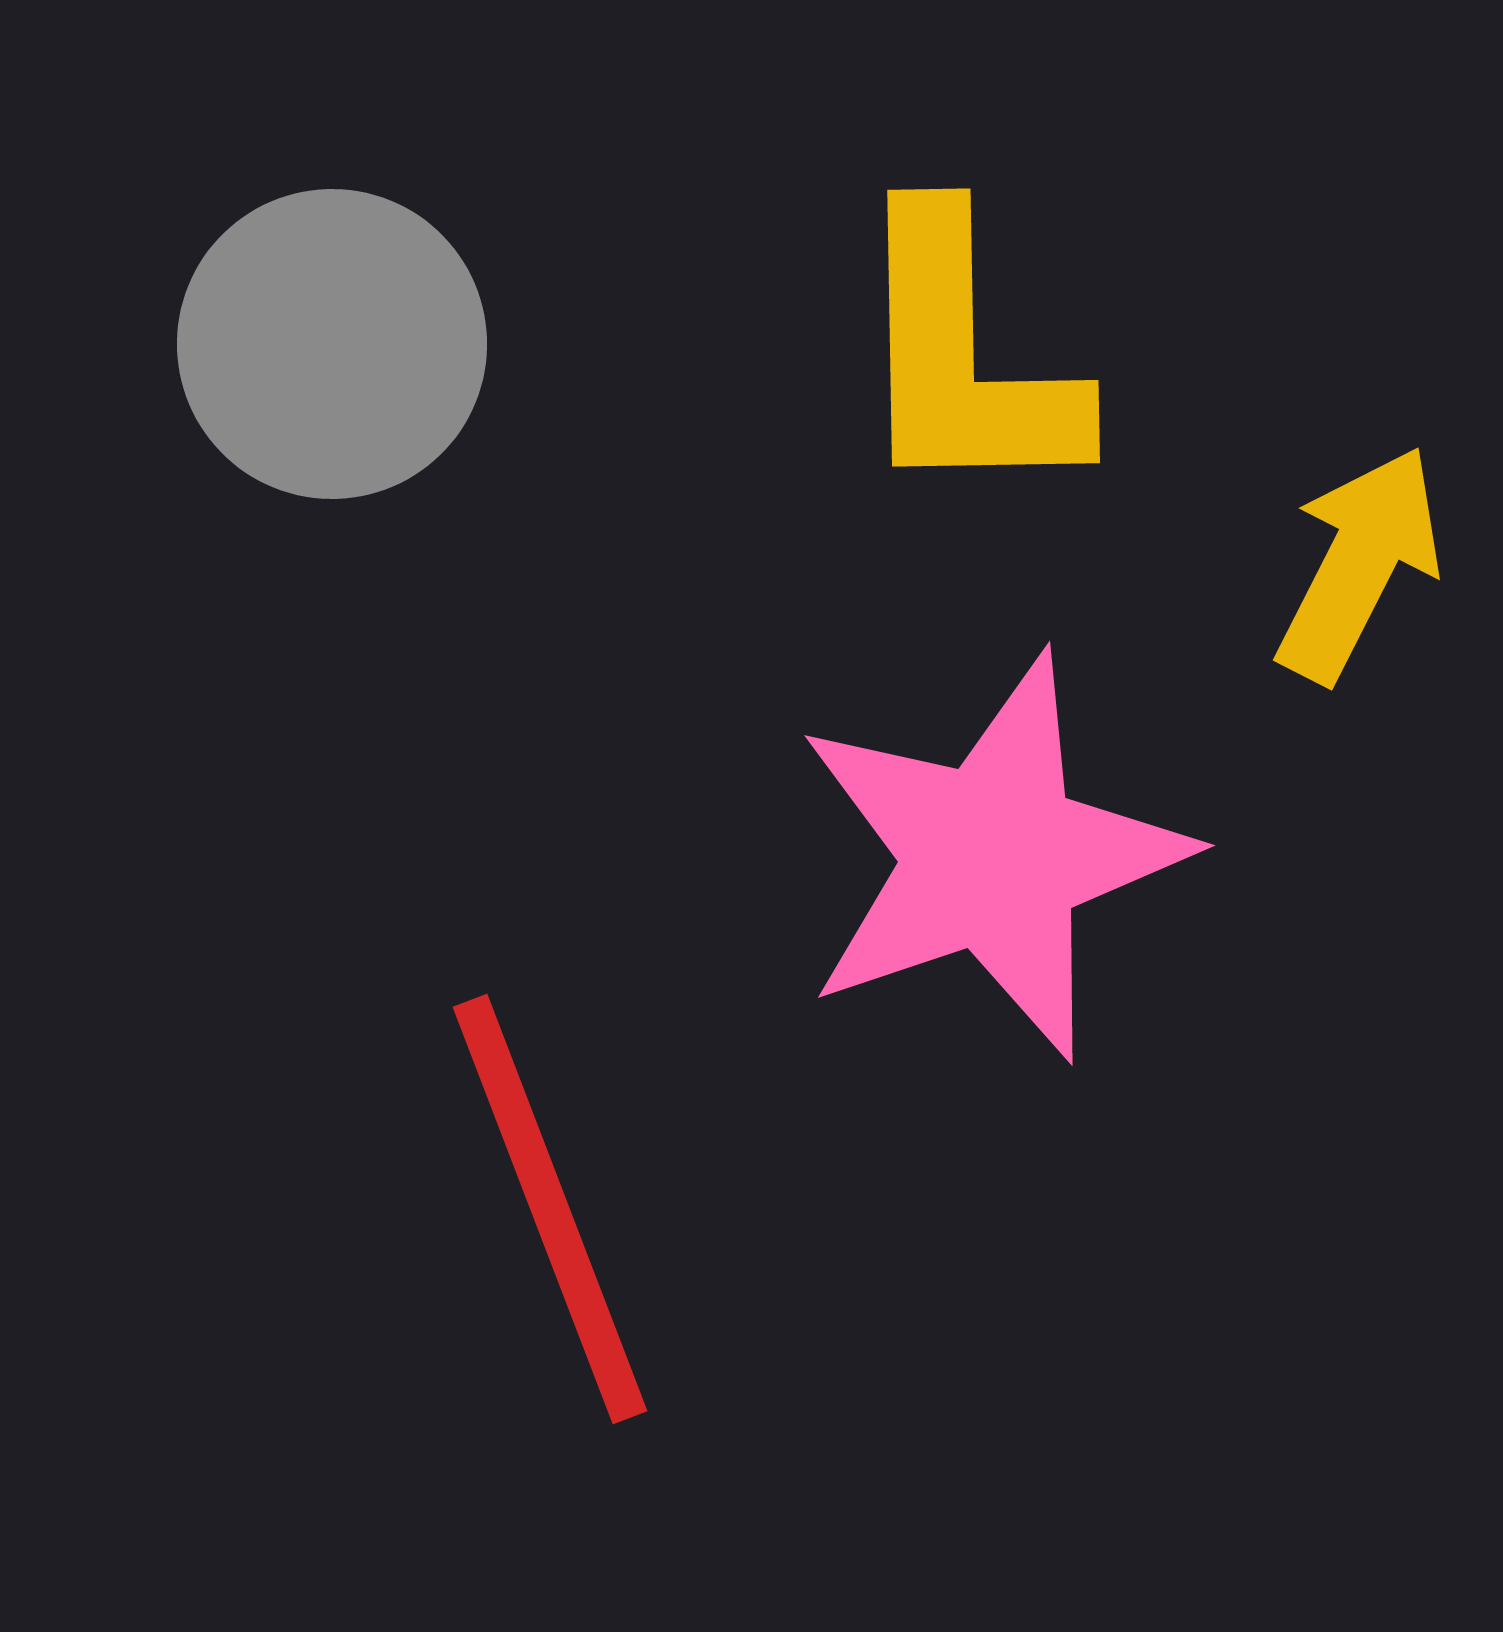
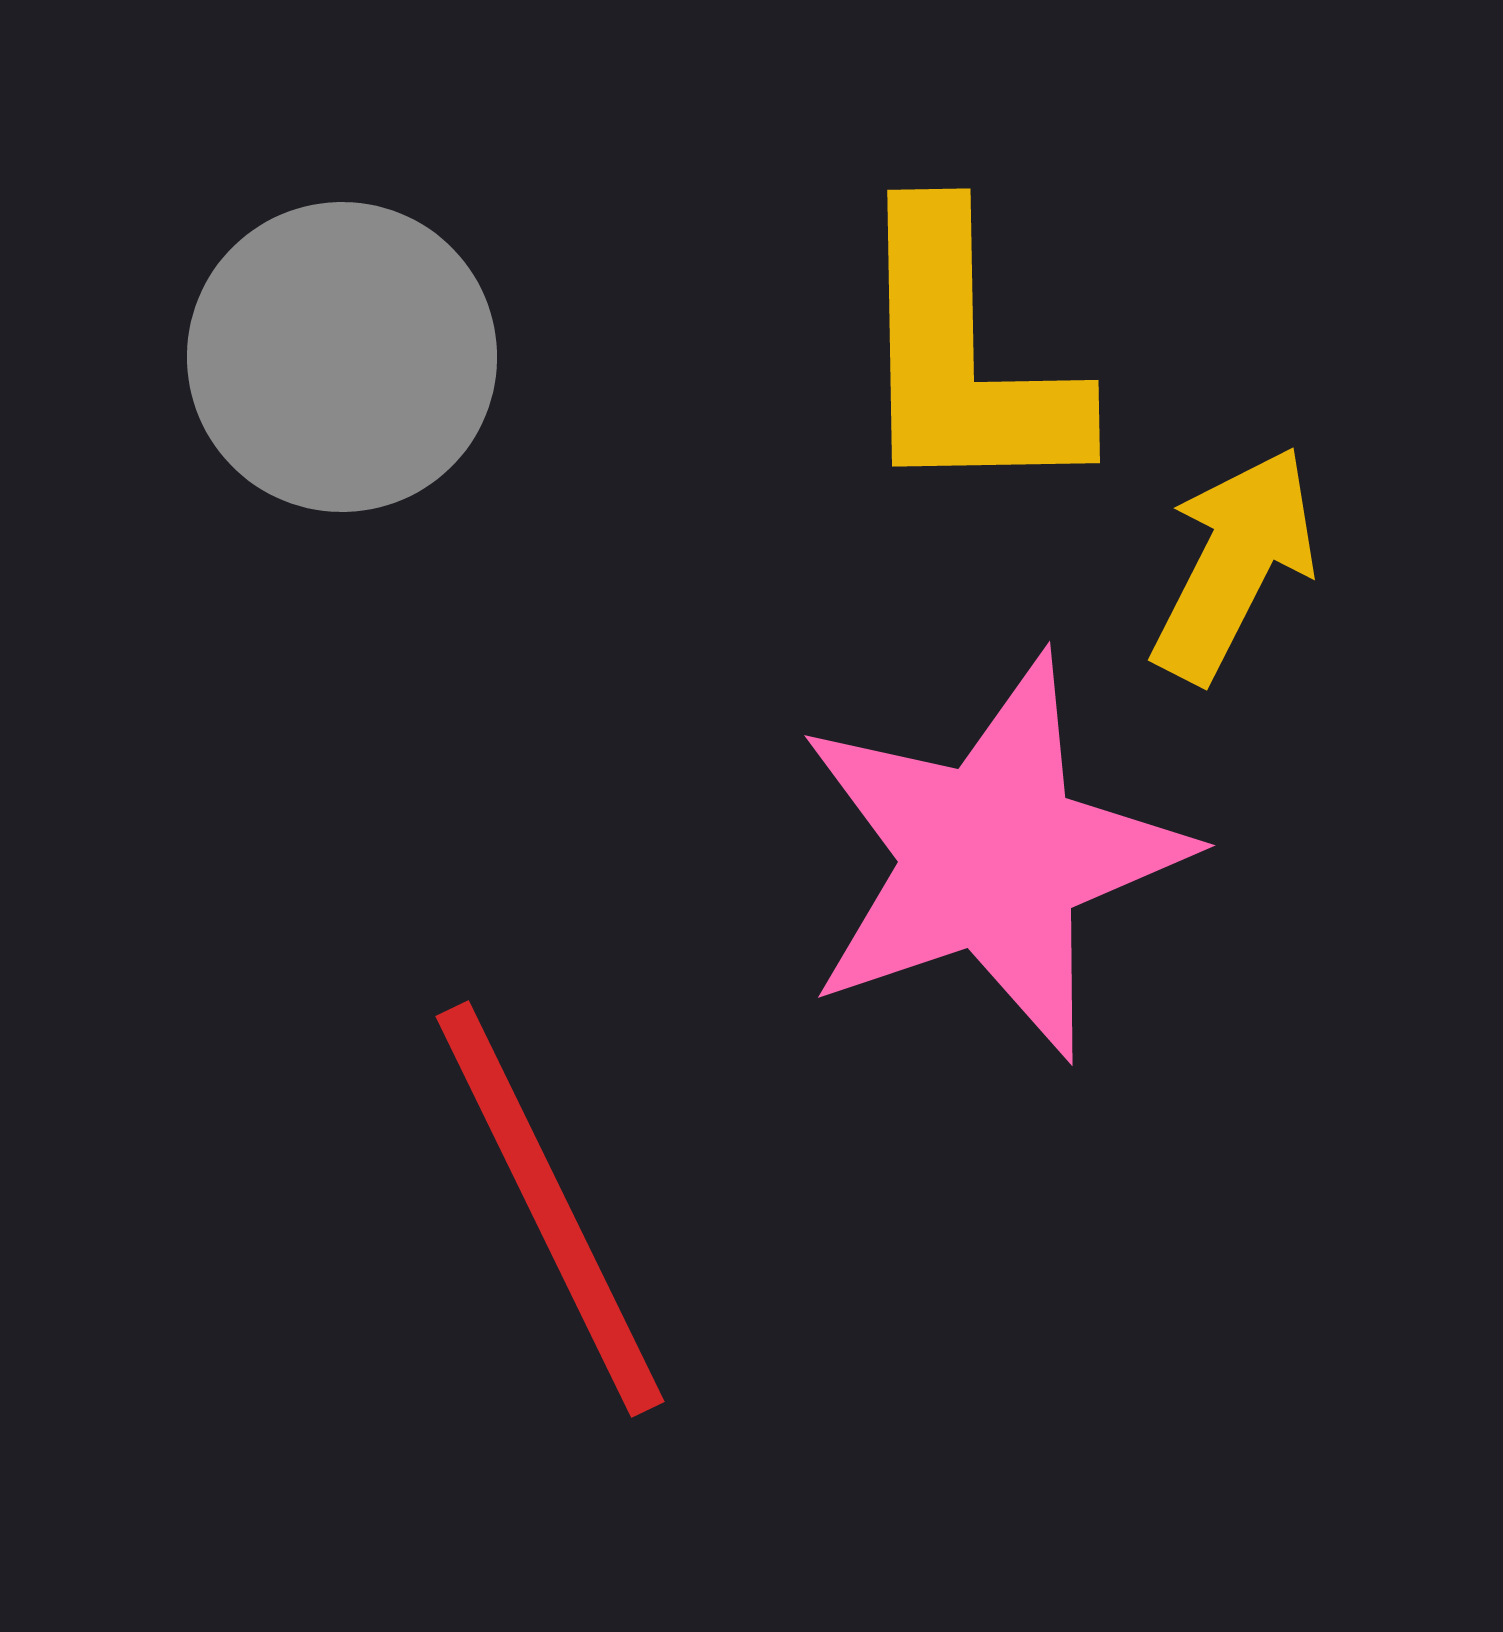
gray circle: moved 10 px right, 13 px down
yellow arrow: moved 125 px left
red line: rotated 5 degrees counterclockwise
